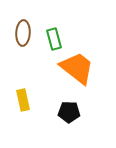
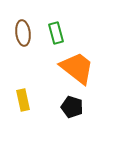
brown ellipse: rotated 10 degrees counterclockwise
green rectangle: moved 2 px right, 6 px up
black pentagon: moved 3 px right, 5 px up; rotated 15 degrees clockwise
